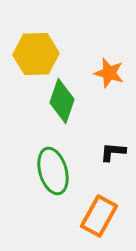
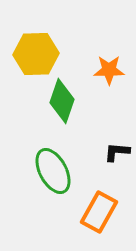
orange star: moved 3 px up; rotated 16 degrees counterclockwise
black L-shape: moved 4 px right
green ellipse: rotated 12 degrees counterclockwise
orange rectangle: moved 4 px up
